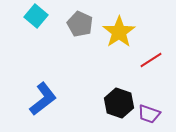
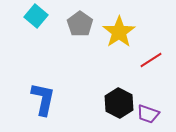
gray pentagon: rotated 10 degrees clockwise
blue L-shape: rotated 40 degrees counterclockwise
black hexagon: rotated 8 degrees clockwise
purple trapezoid: moved 1 px left
